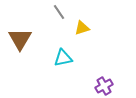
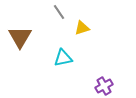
brown triangle: moved 2 px up
